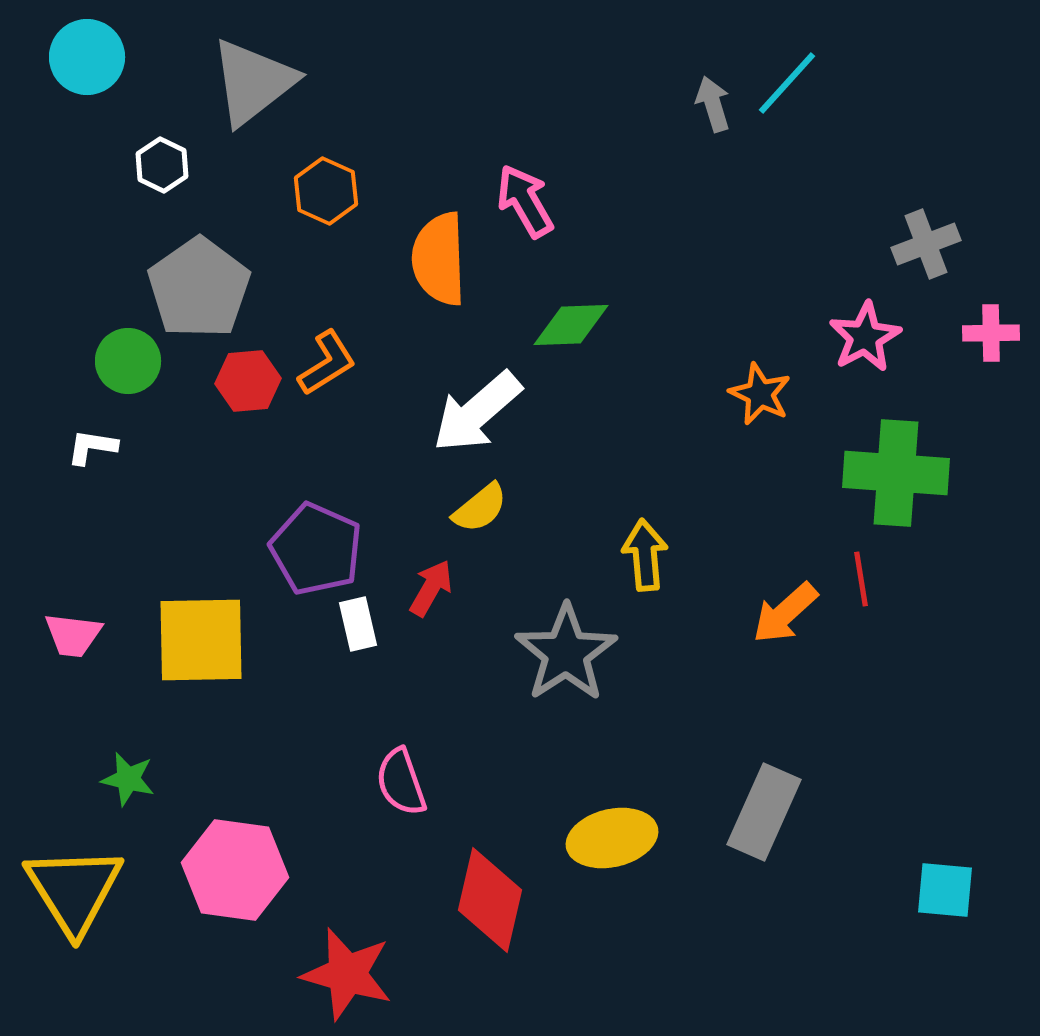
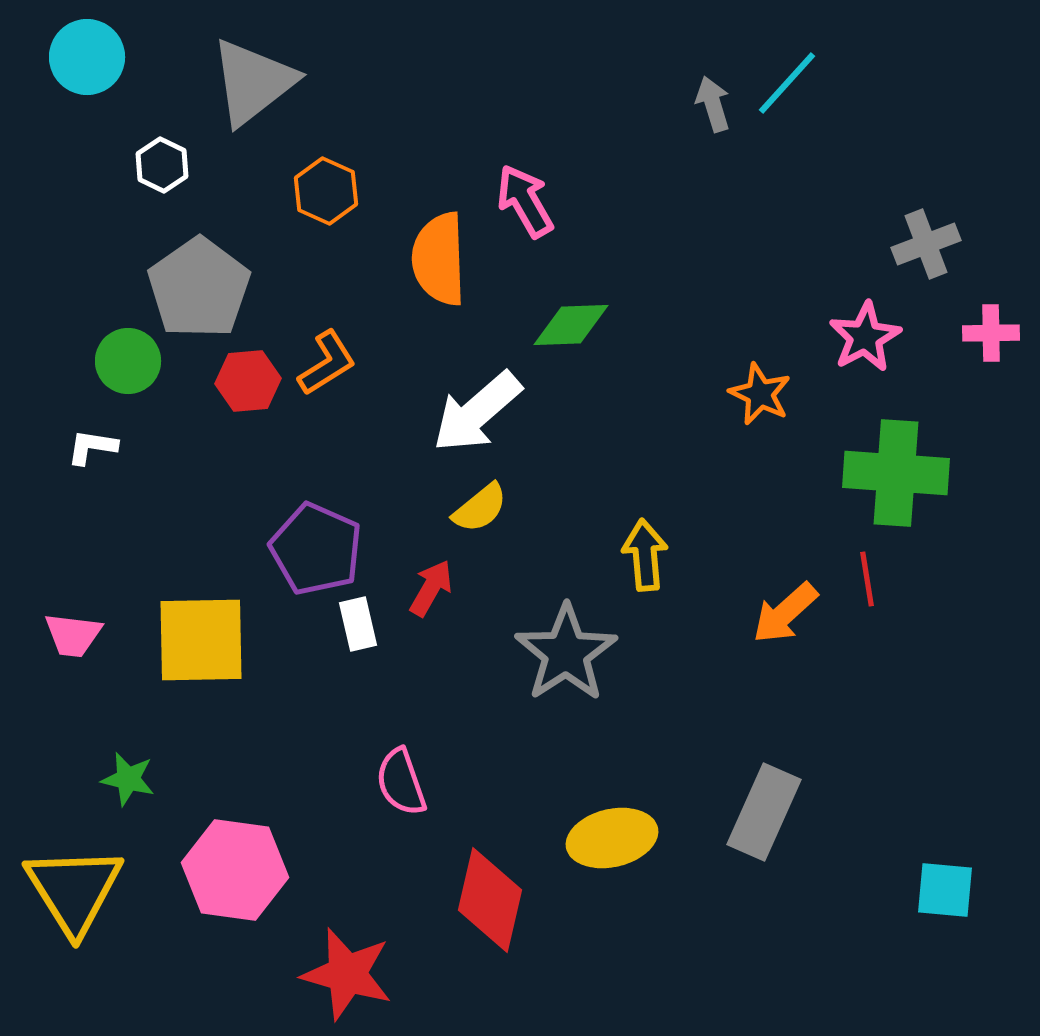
red line: moved 6 px right
